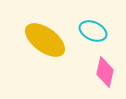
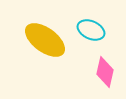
cyan ellipse: moved 2 px left, 1 px up
